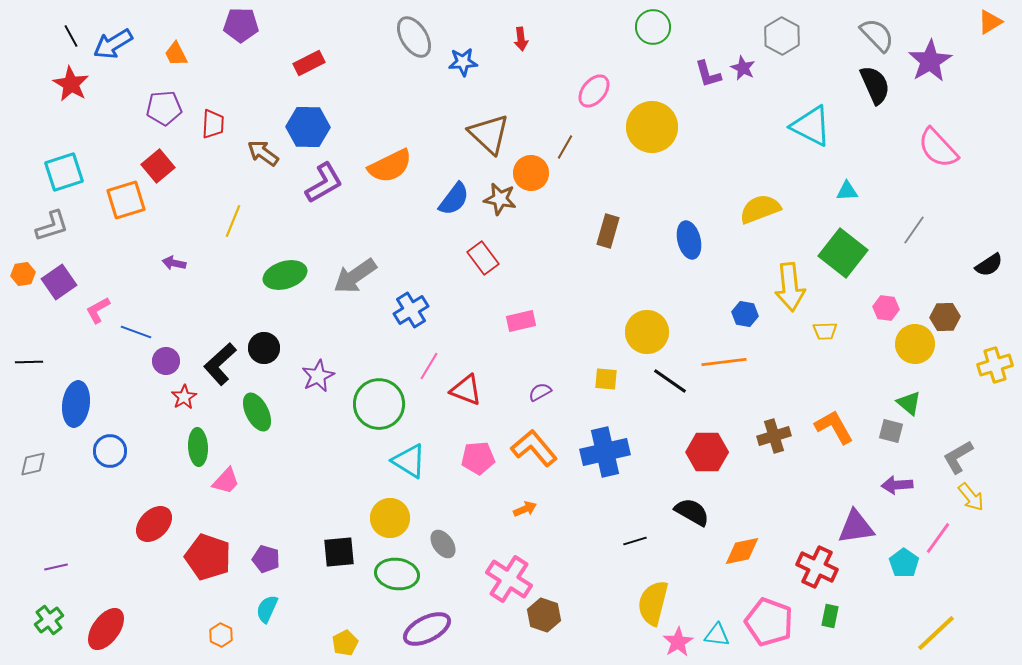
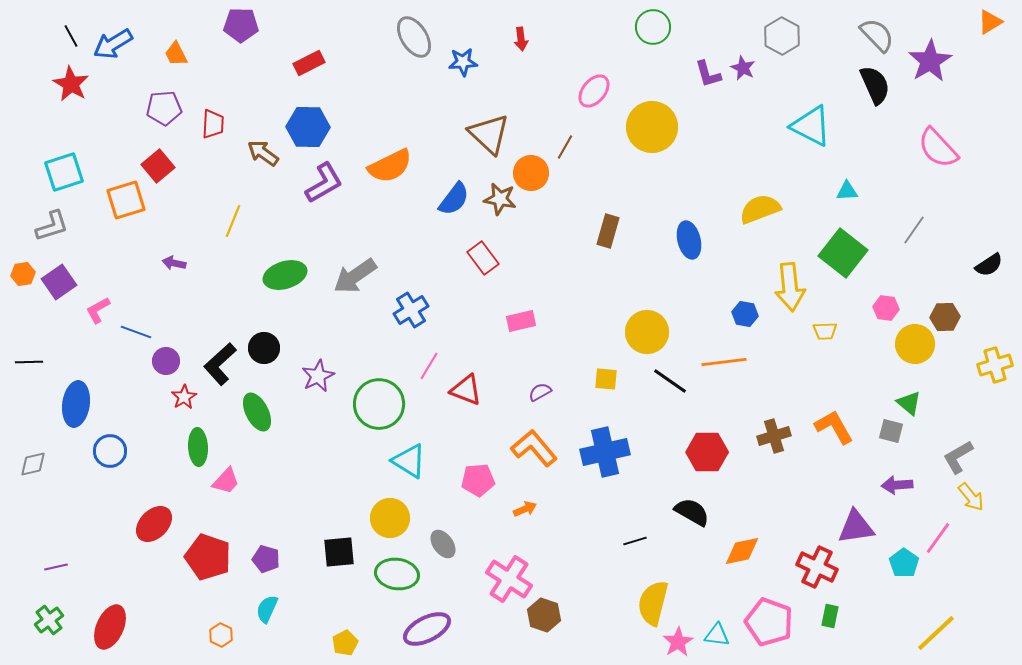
pink pentagon at (478, 458): moved 22 px down
red ellipse at (106, 629): moved 4 px right, 2 px up; rotated 12 degrees counterclockwise
